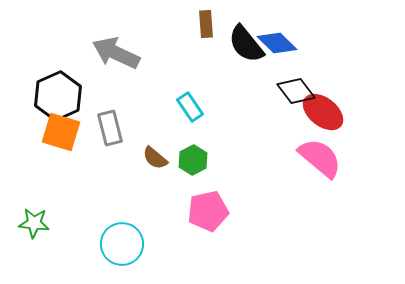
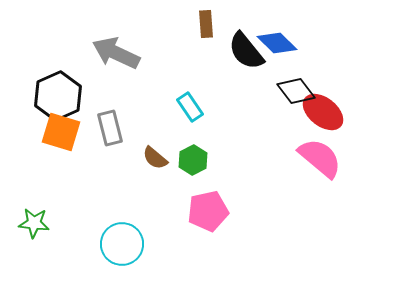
black semicircle: moved 7 px down
